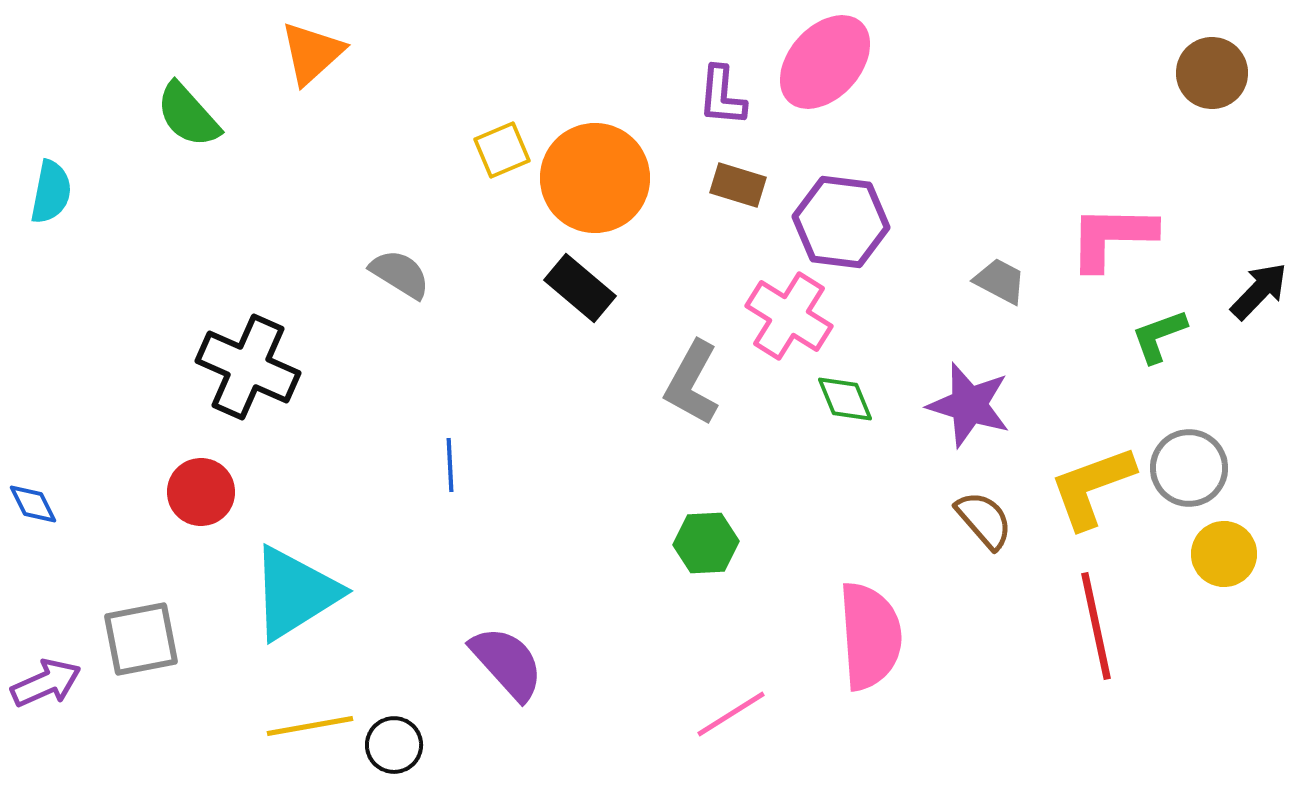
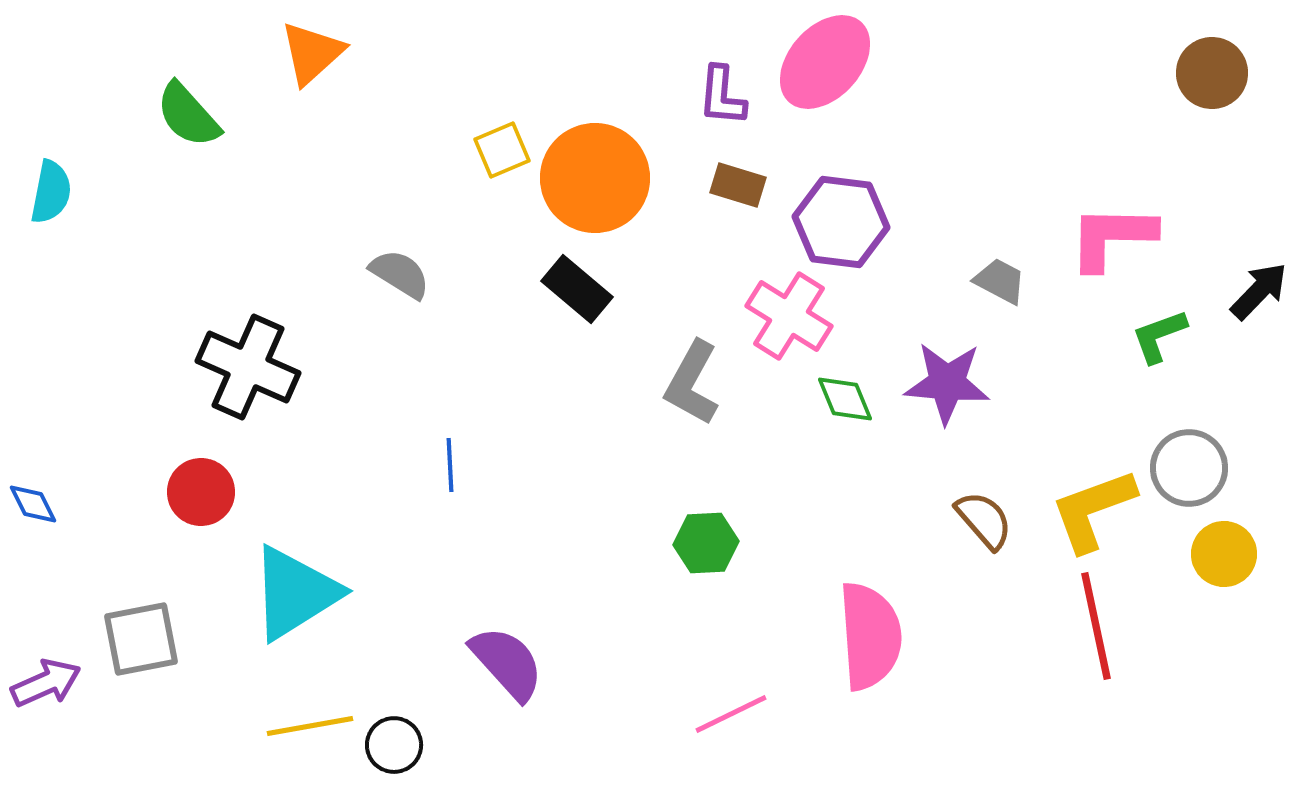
black rectangle: moved 3 px left, 1 px down
purple star: moved 22 px left, 22 px up; rotated 12 degrees counterclockwise
yellow L-shape: moved 1 px right, 23 px down
pink line: rotated 6 degrees clockwise
